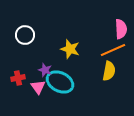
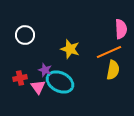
orange line: moved 4 px left, 2 px down
yellow semicircle: moved 4 px right, 1 px up
red cross: moved 2 px right
